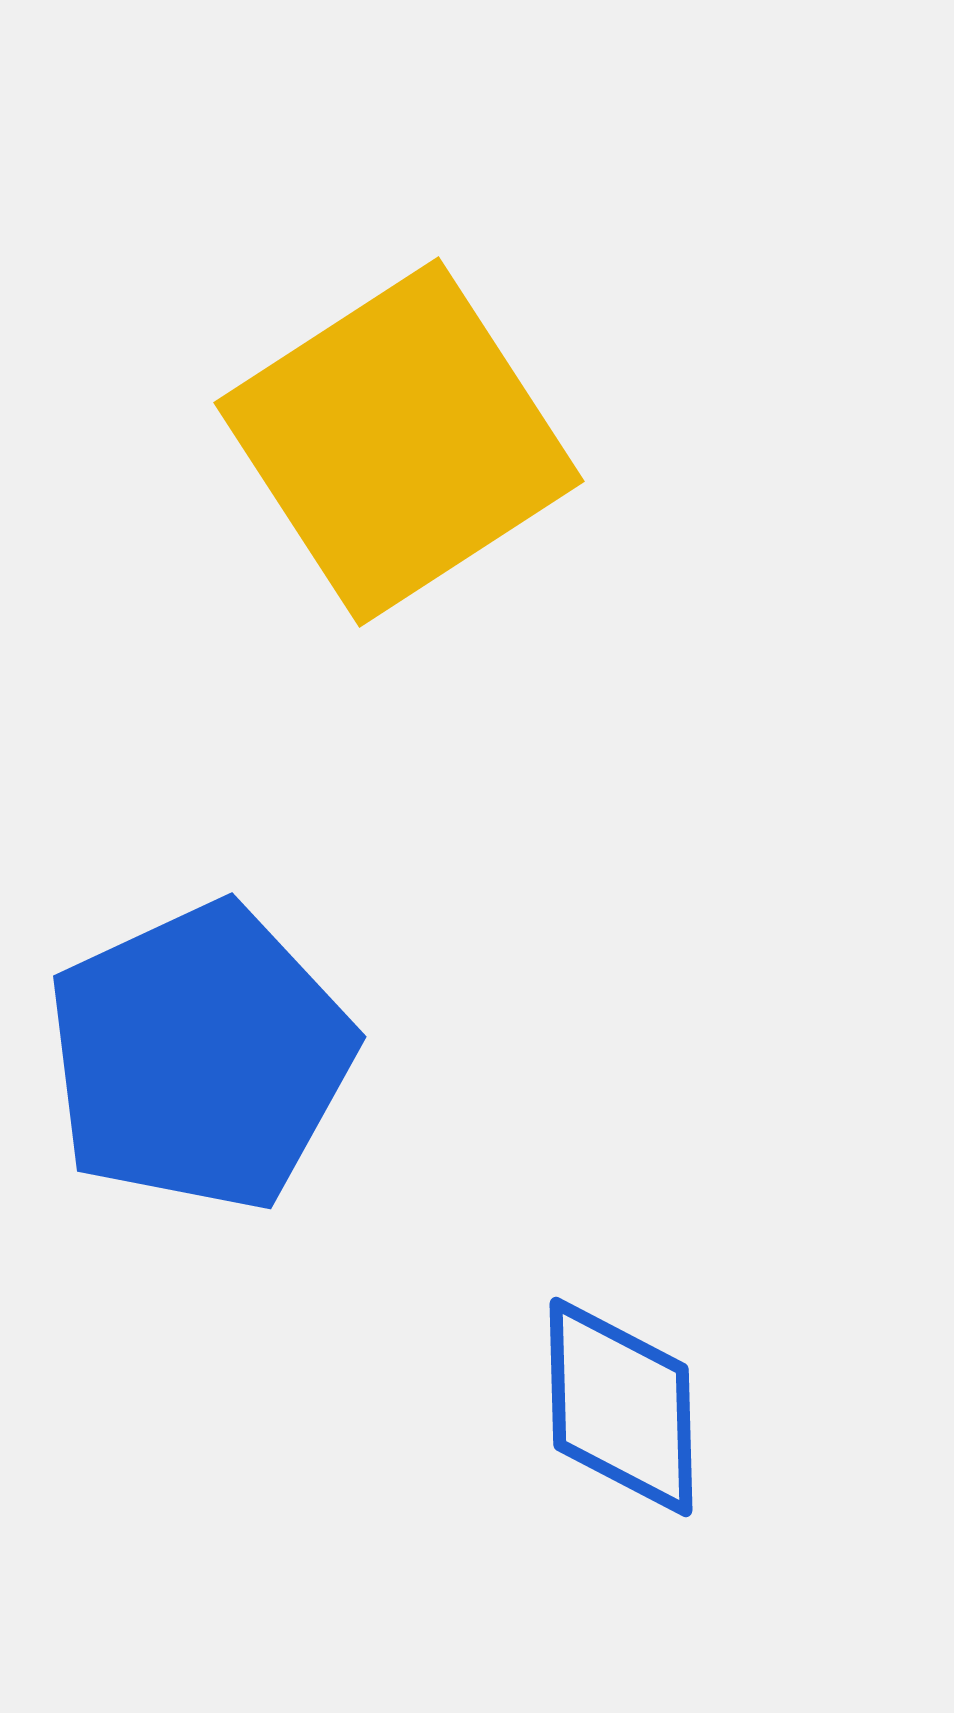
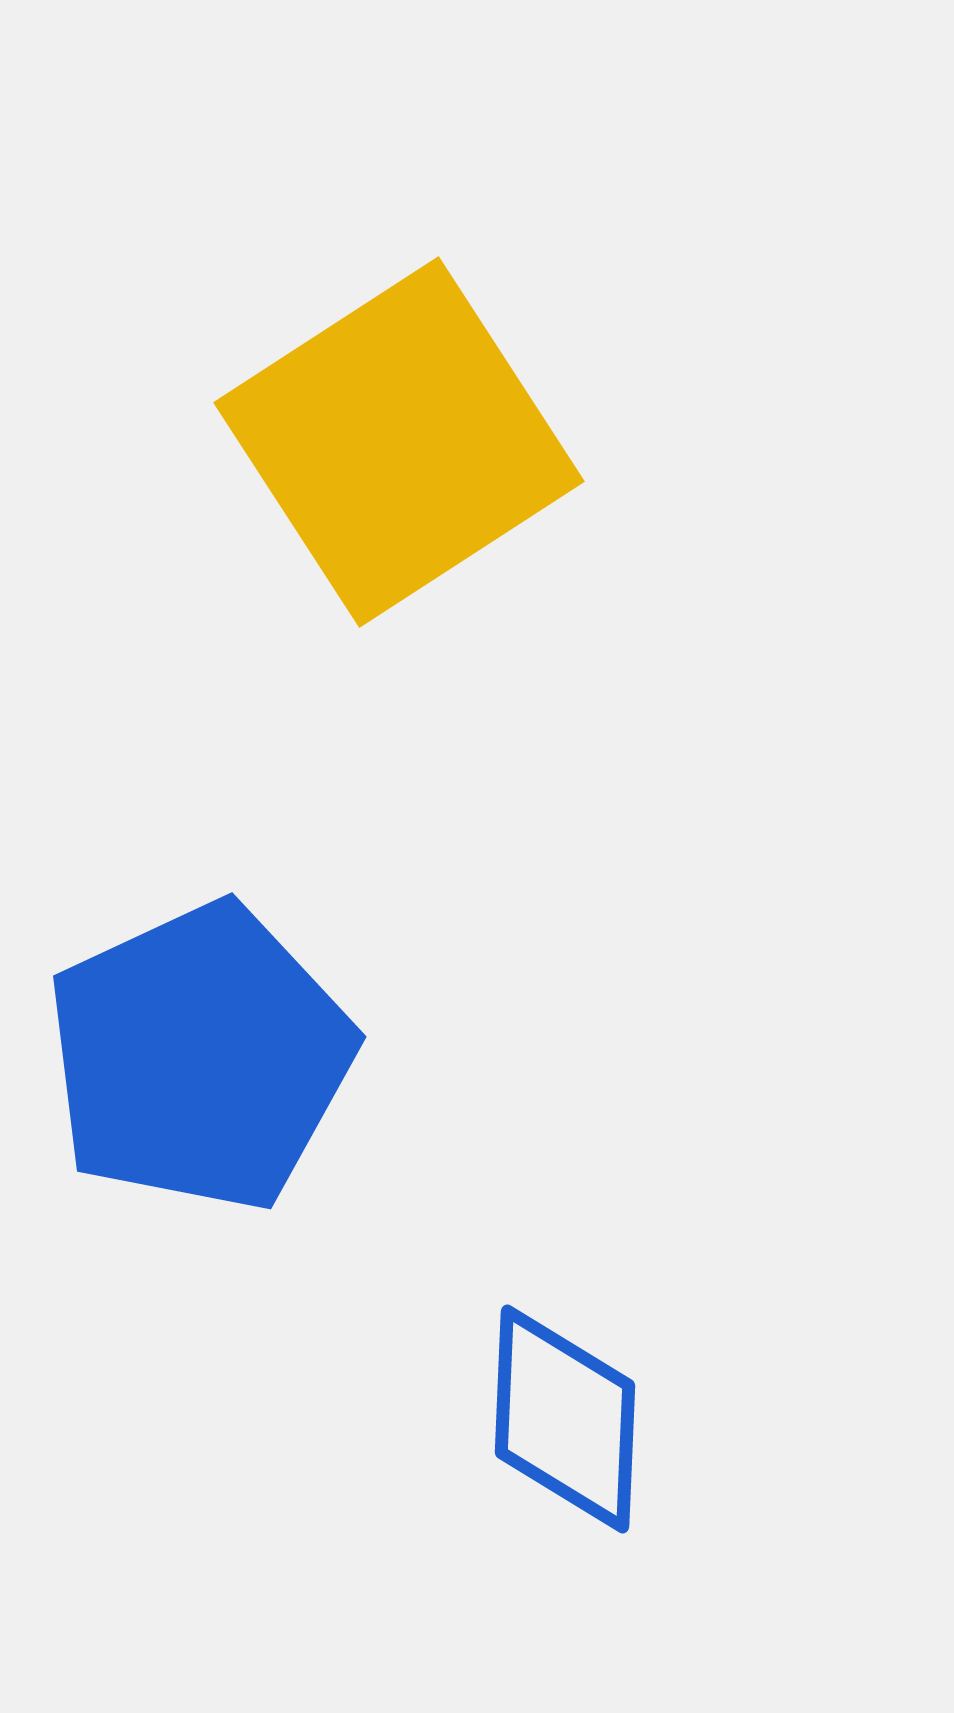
blue diamond: moved 56 px left, 12 px down; rotated 4 degrees clockwise
